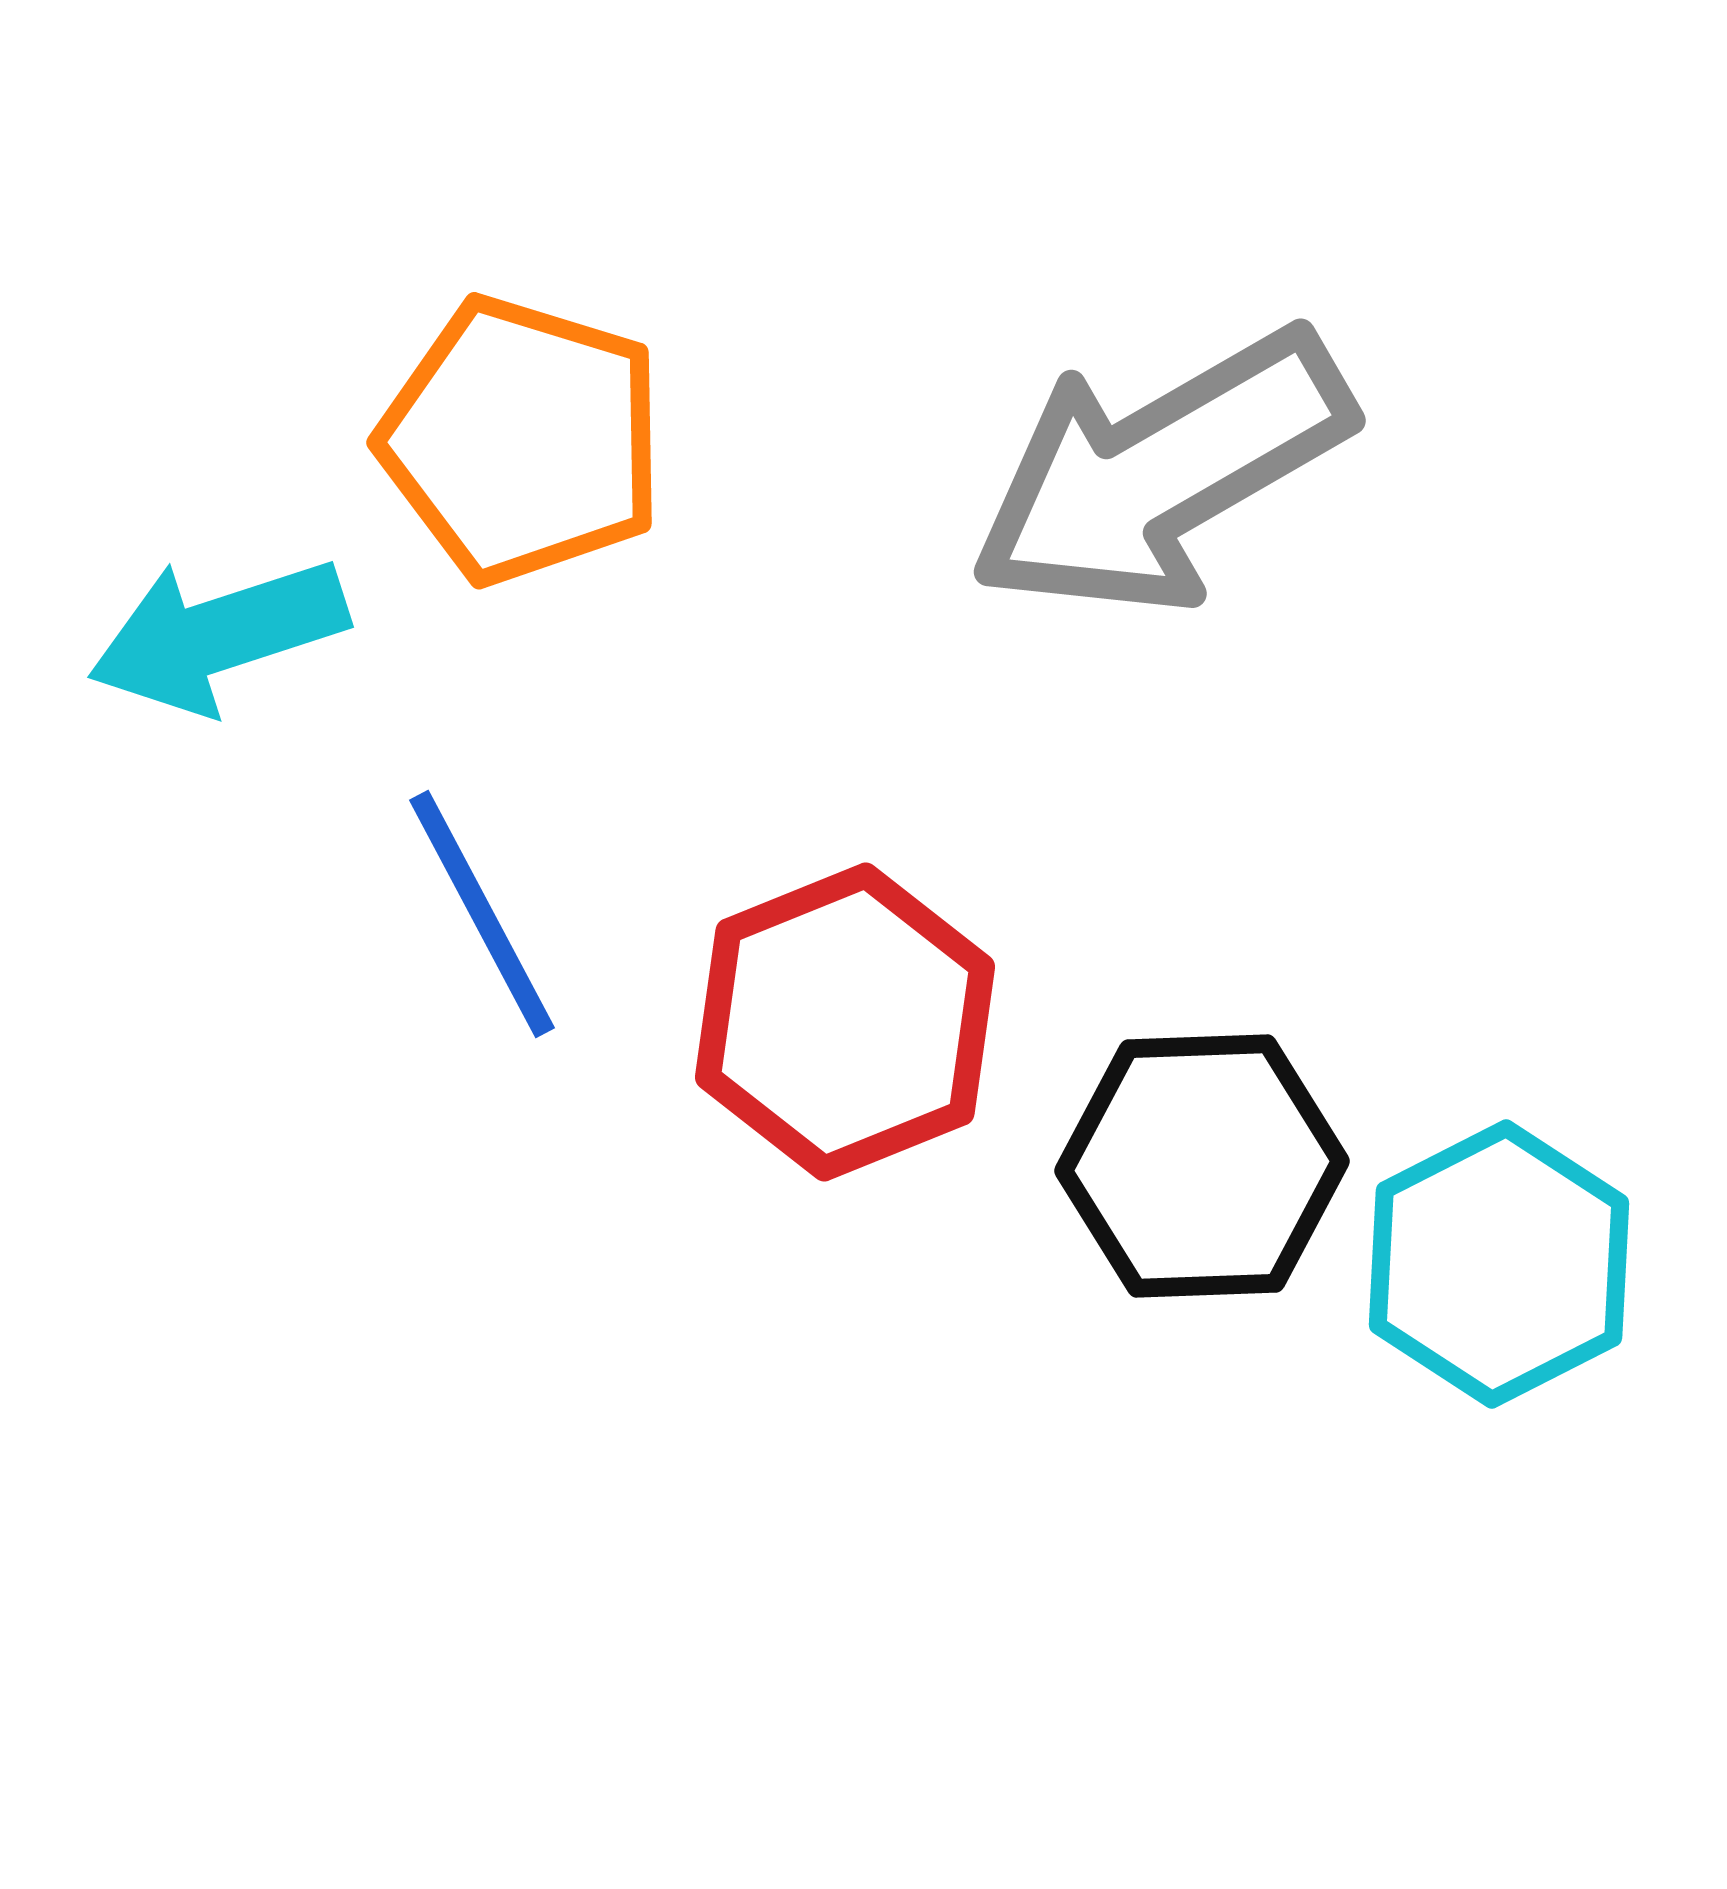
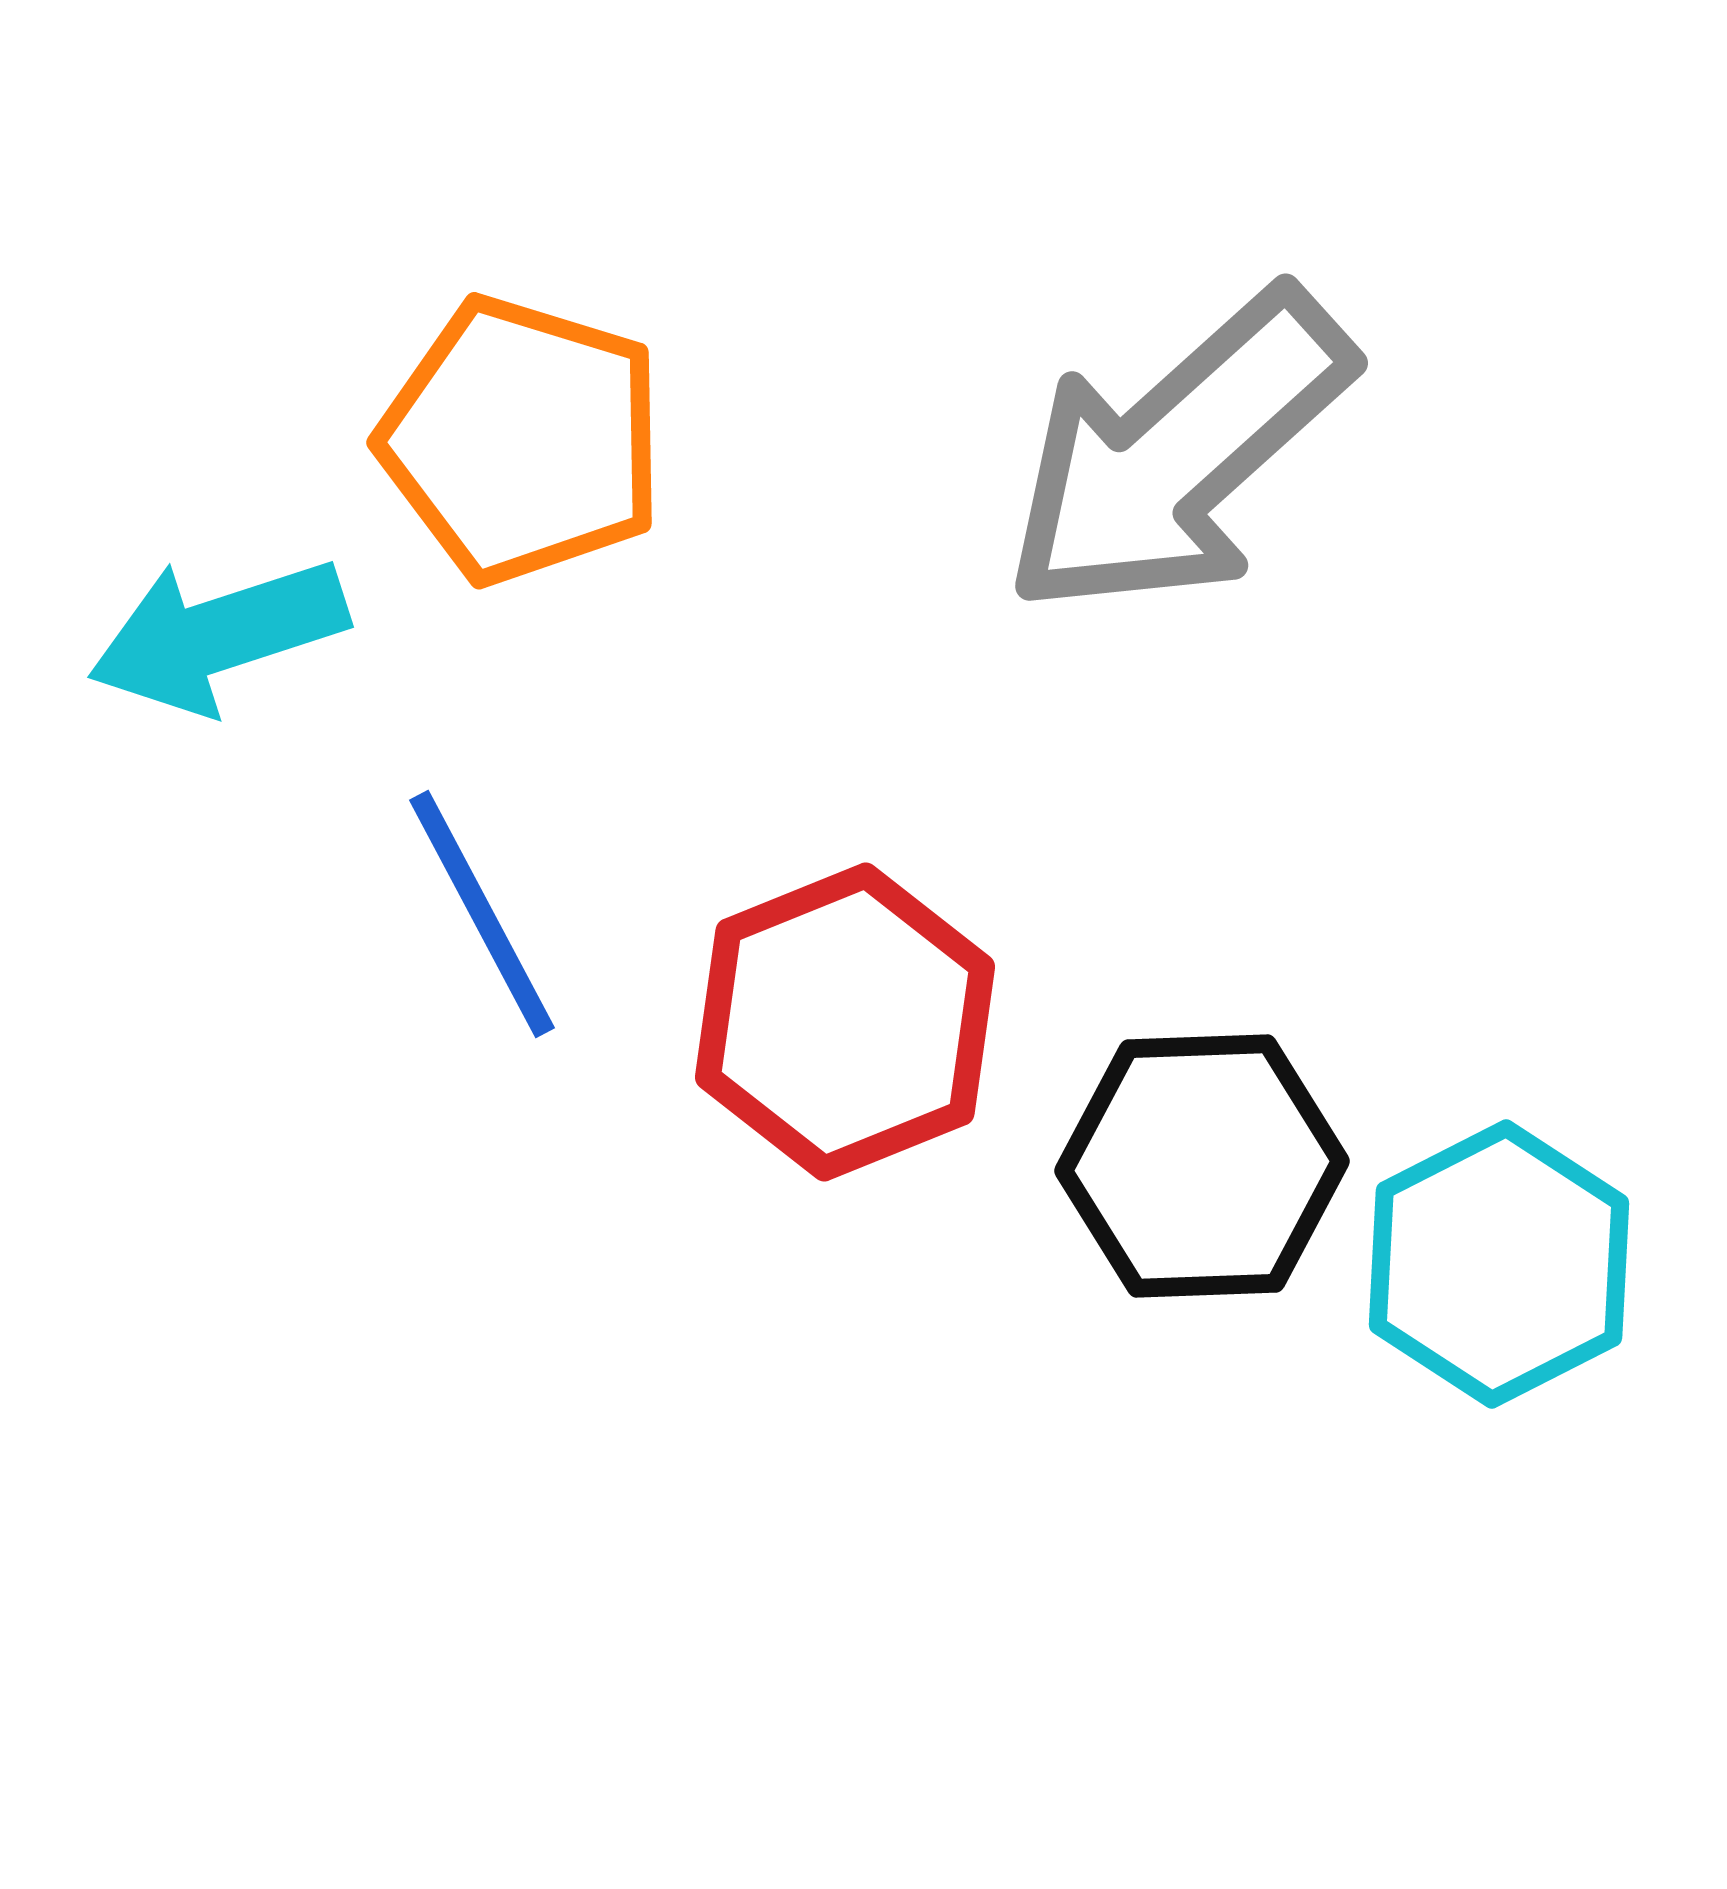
gray arrow: moved 17 px right, 19 px up; rotated 12 degrees counterclockwise
